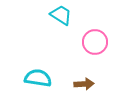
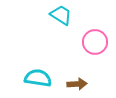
brown arrow: moved 7 px left
